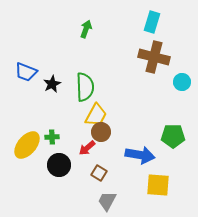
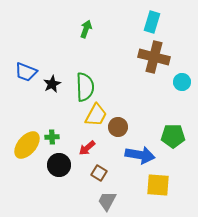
brown circle: moved 17 px right, 5 px up
